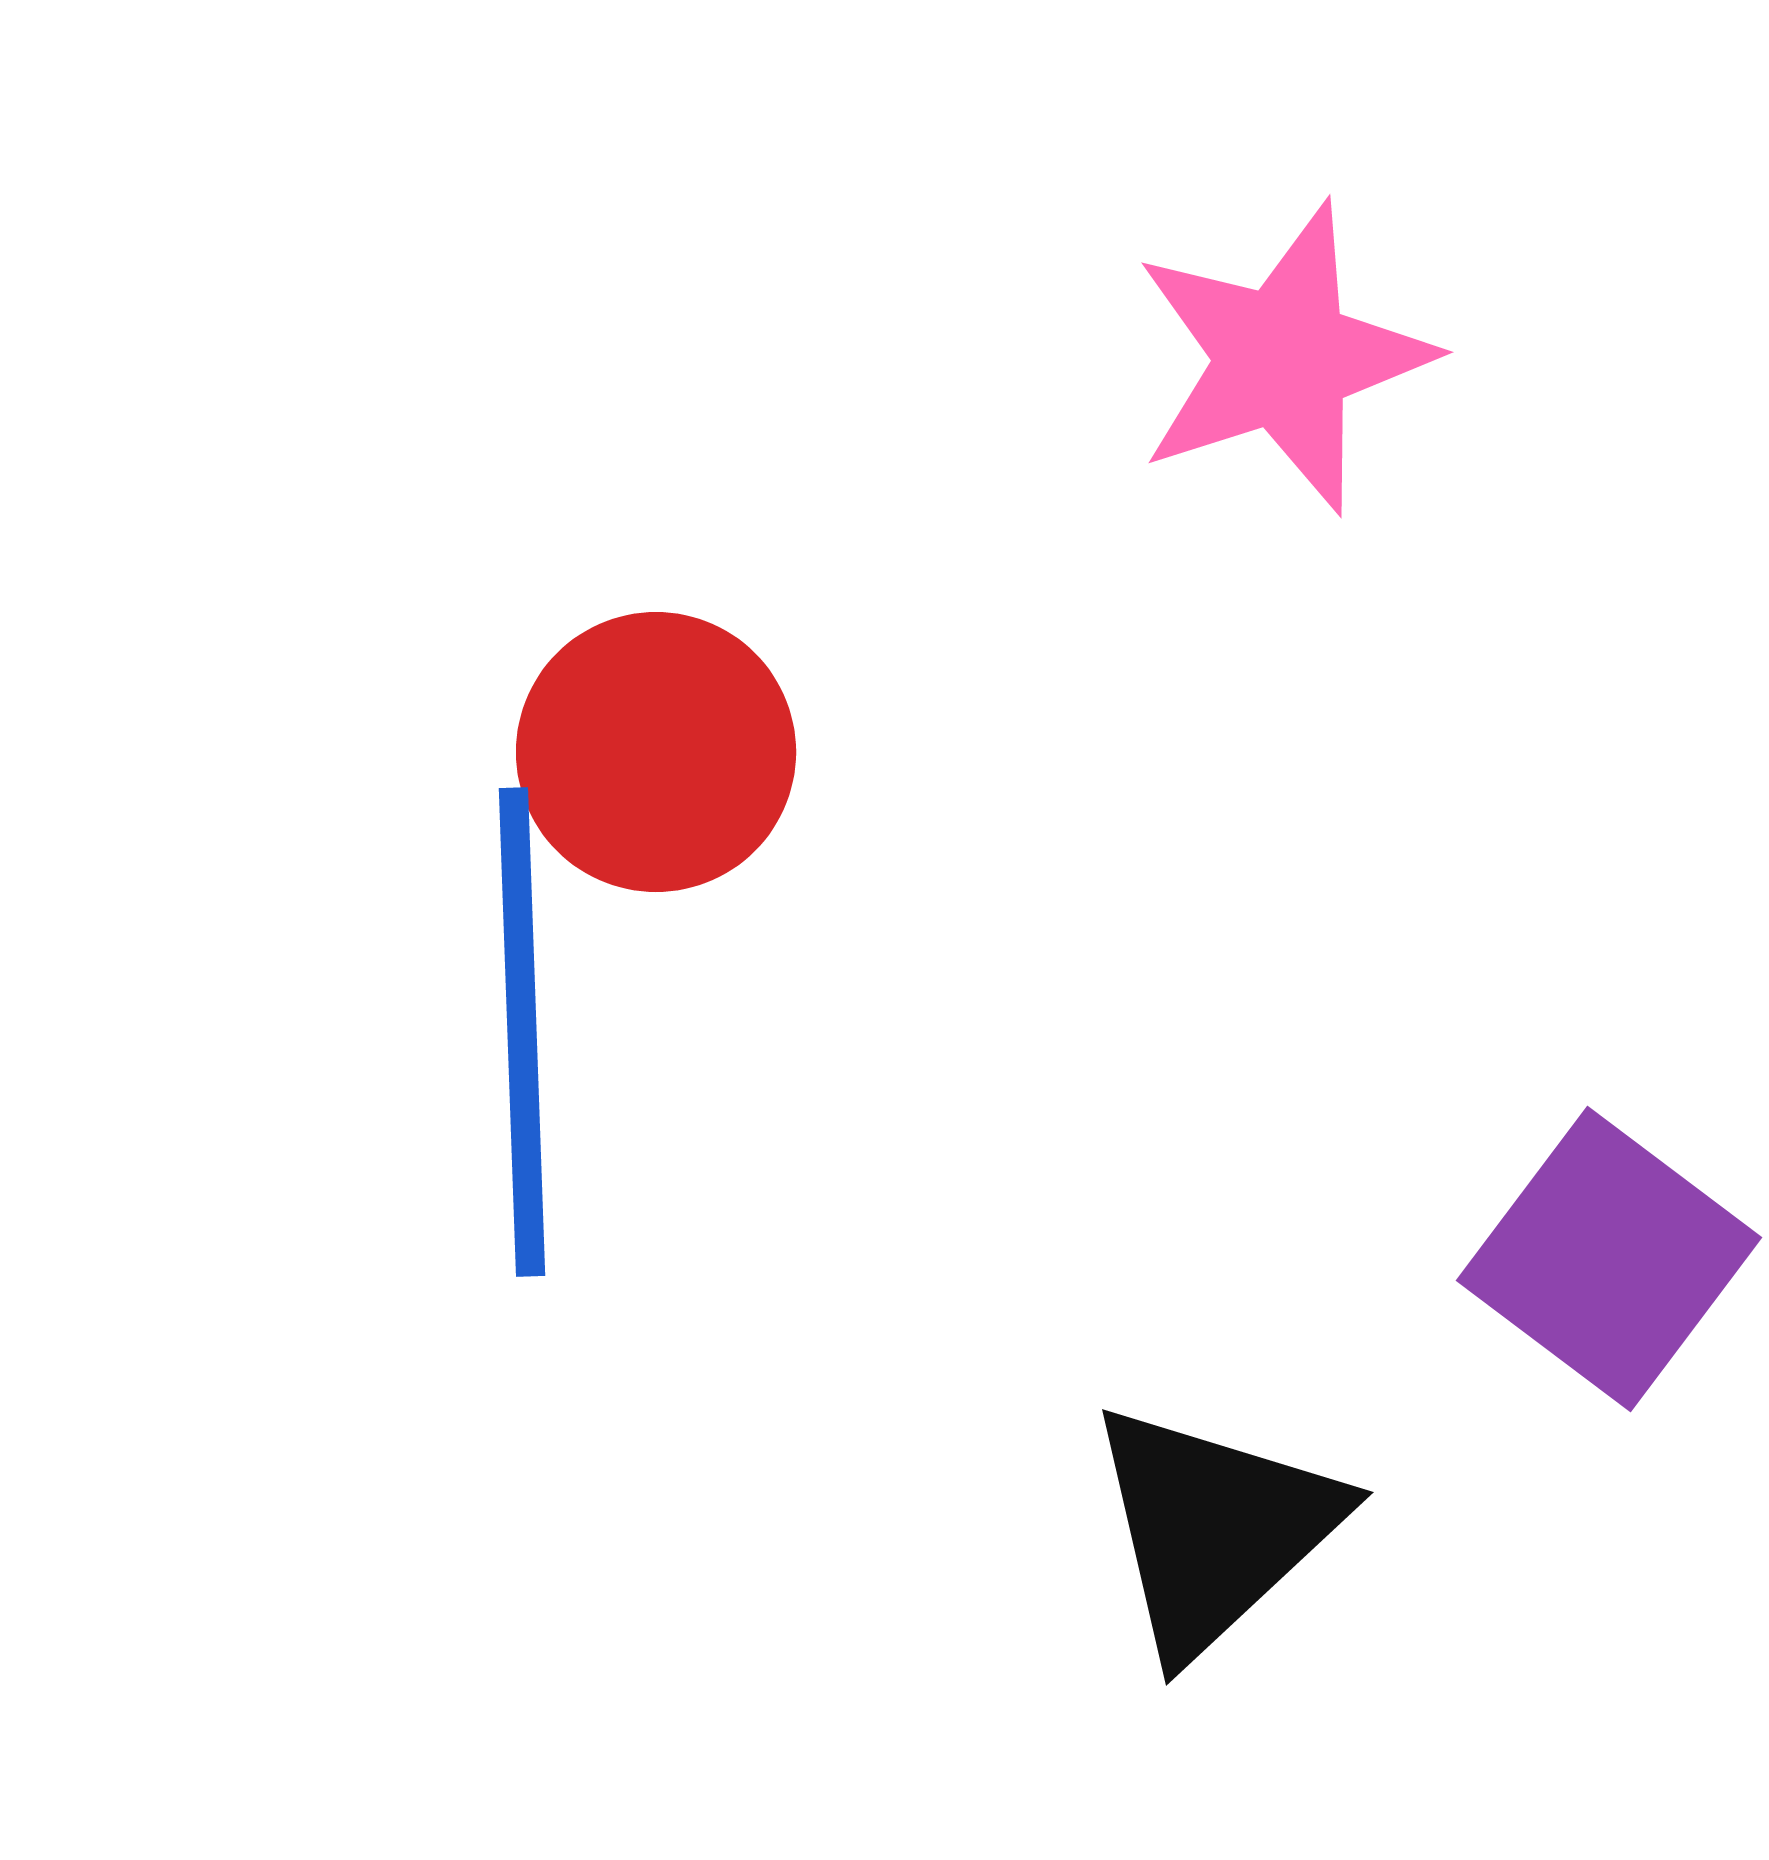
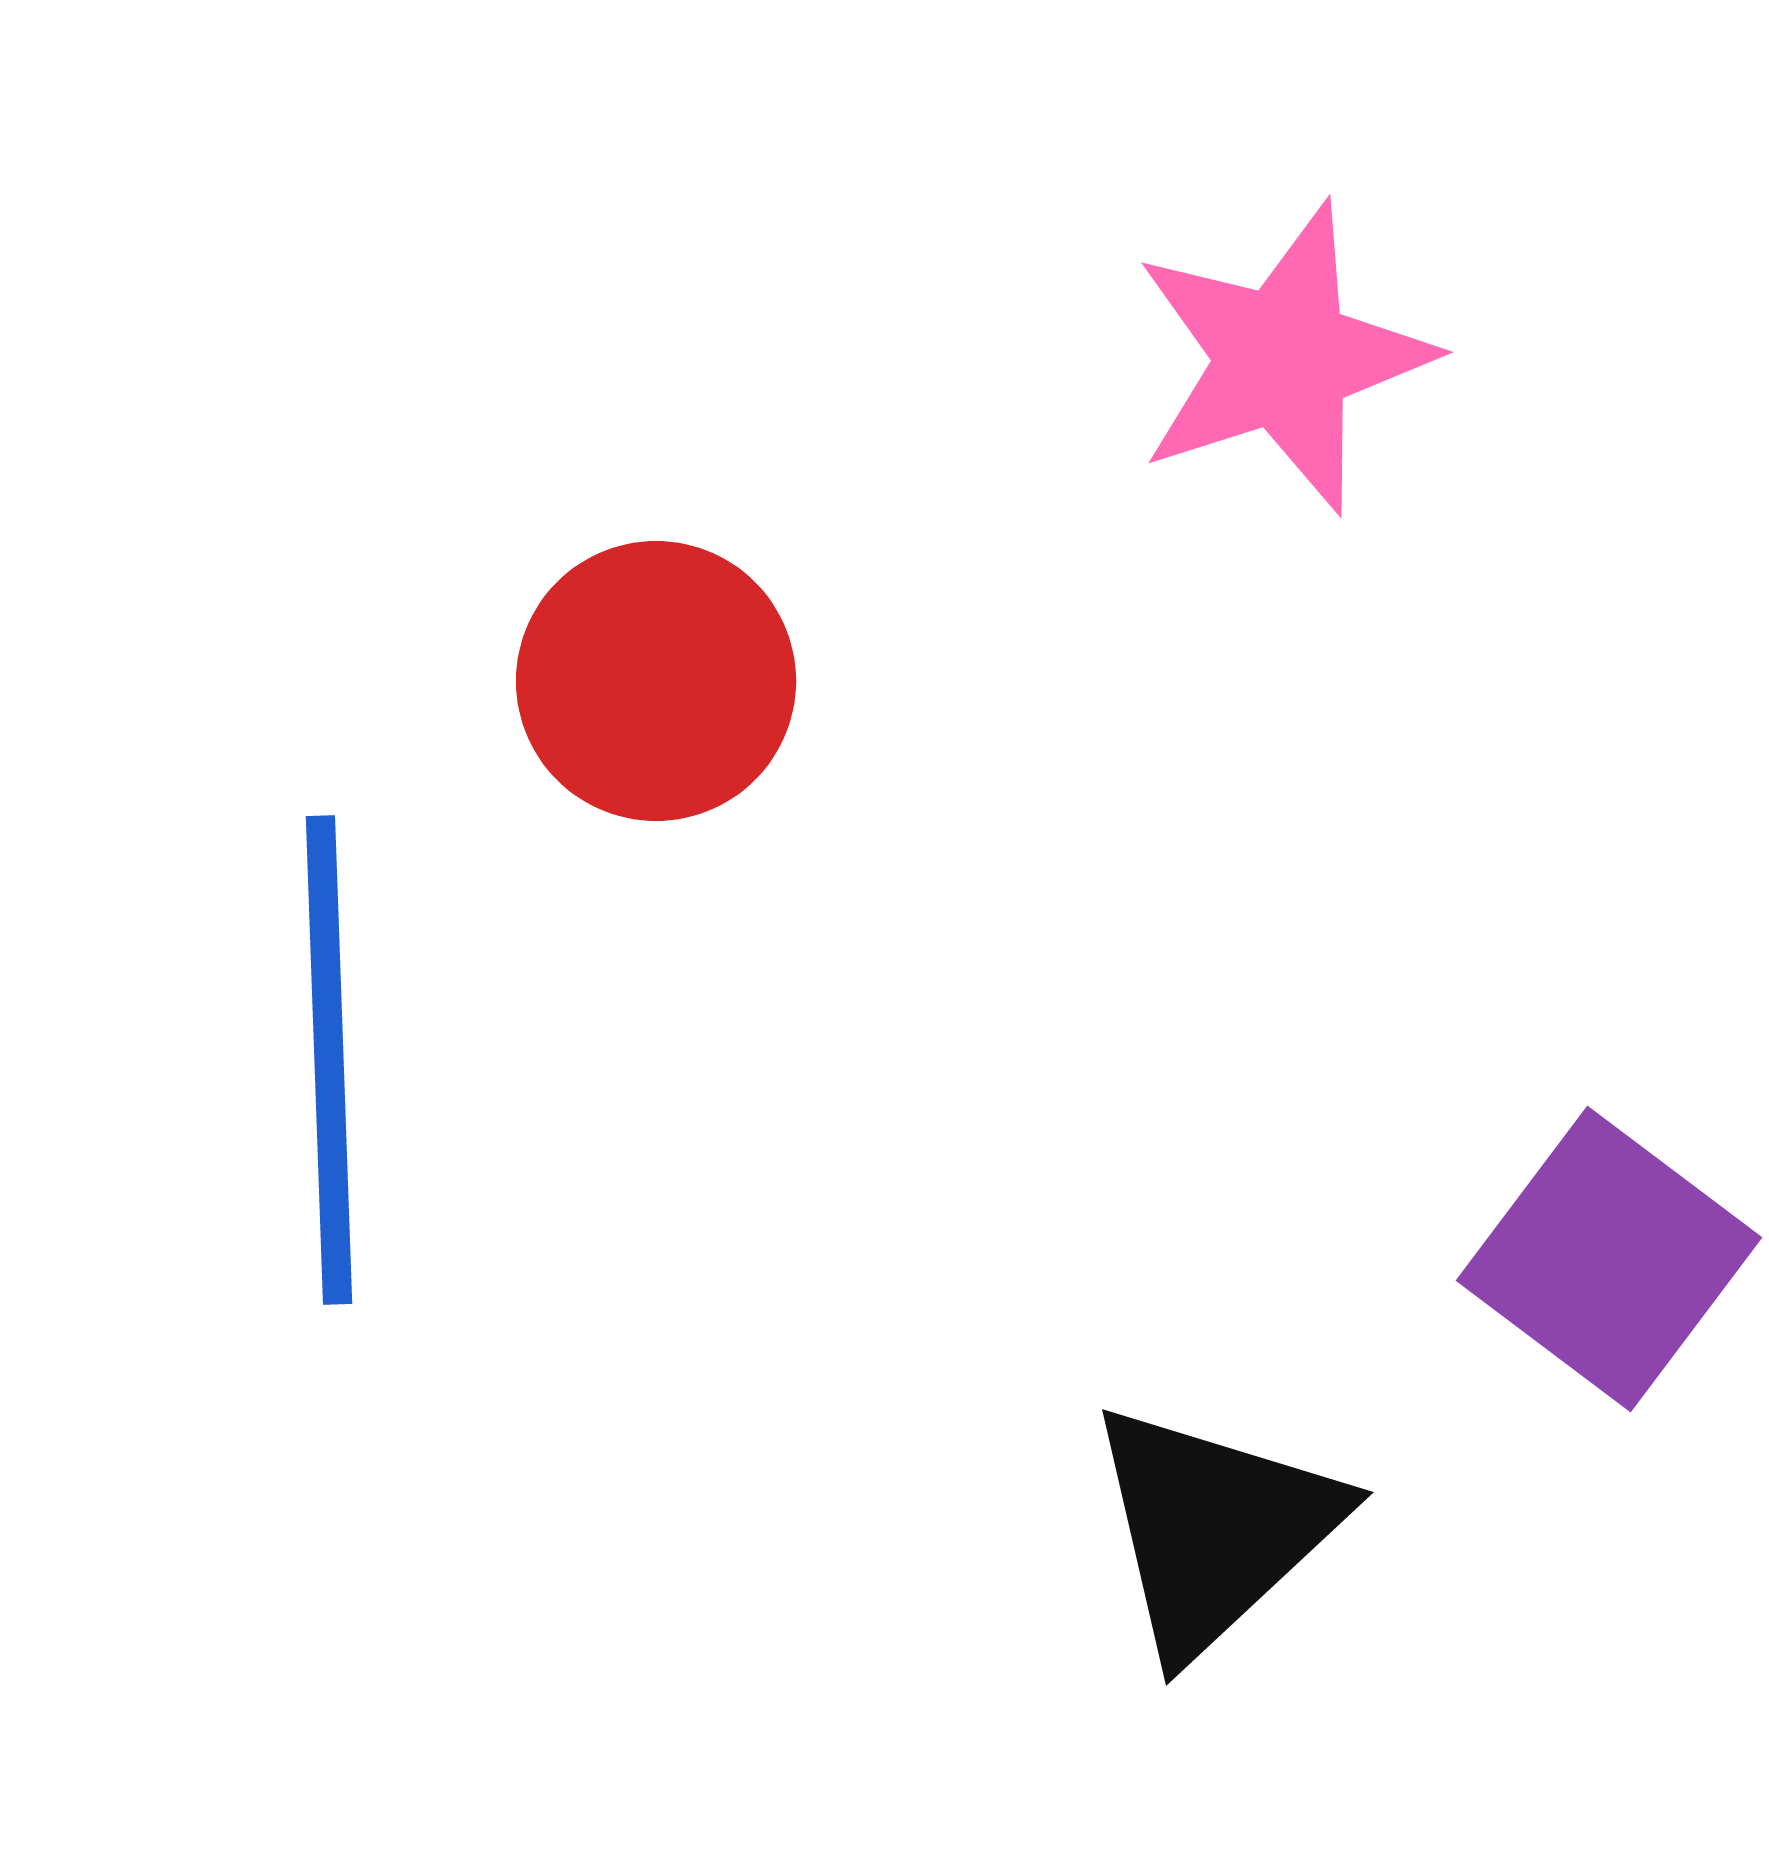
red circle: moved 71 px up
blue line: moved 193 px left, 28 px down
